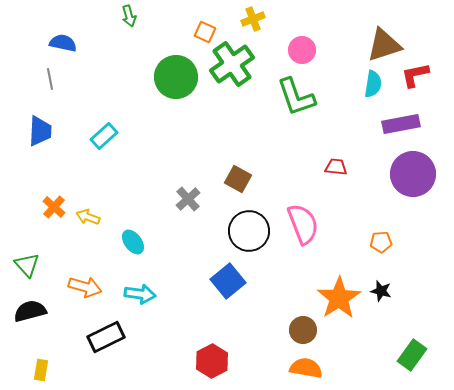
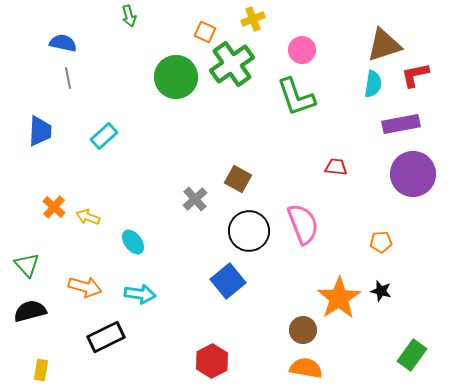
gray line: moved 18 px right, 1 px up
gray cross: moved 7 px right
